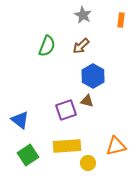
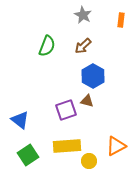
brown arrow: moved 2 px right
orange triangle: rotated 15 degrees counterclockwise
yellow circle: moved 1 px right, 2 px up
